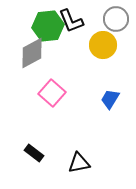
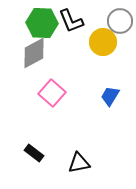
gray circle: moved 4 px right, 2 px down
green hexagon: moved 6 px left, 3 px up; rotated 8 degrees clockwise
yellow circle: moved 3 px up
gray diamond: moved 2 px right
blue trapezoid: moved 3 px up
